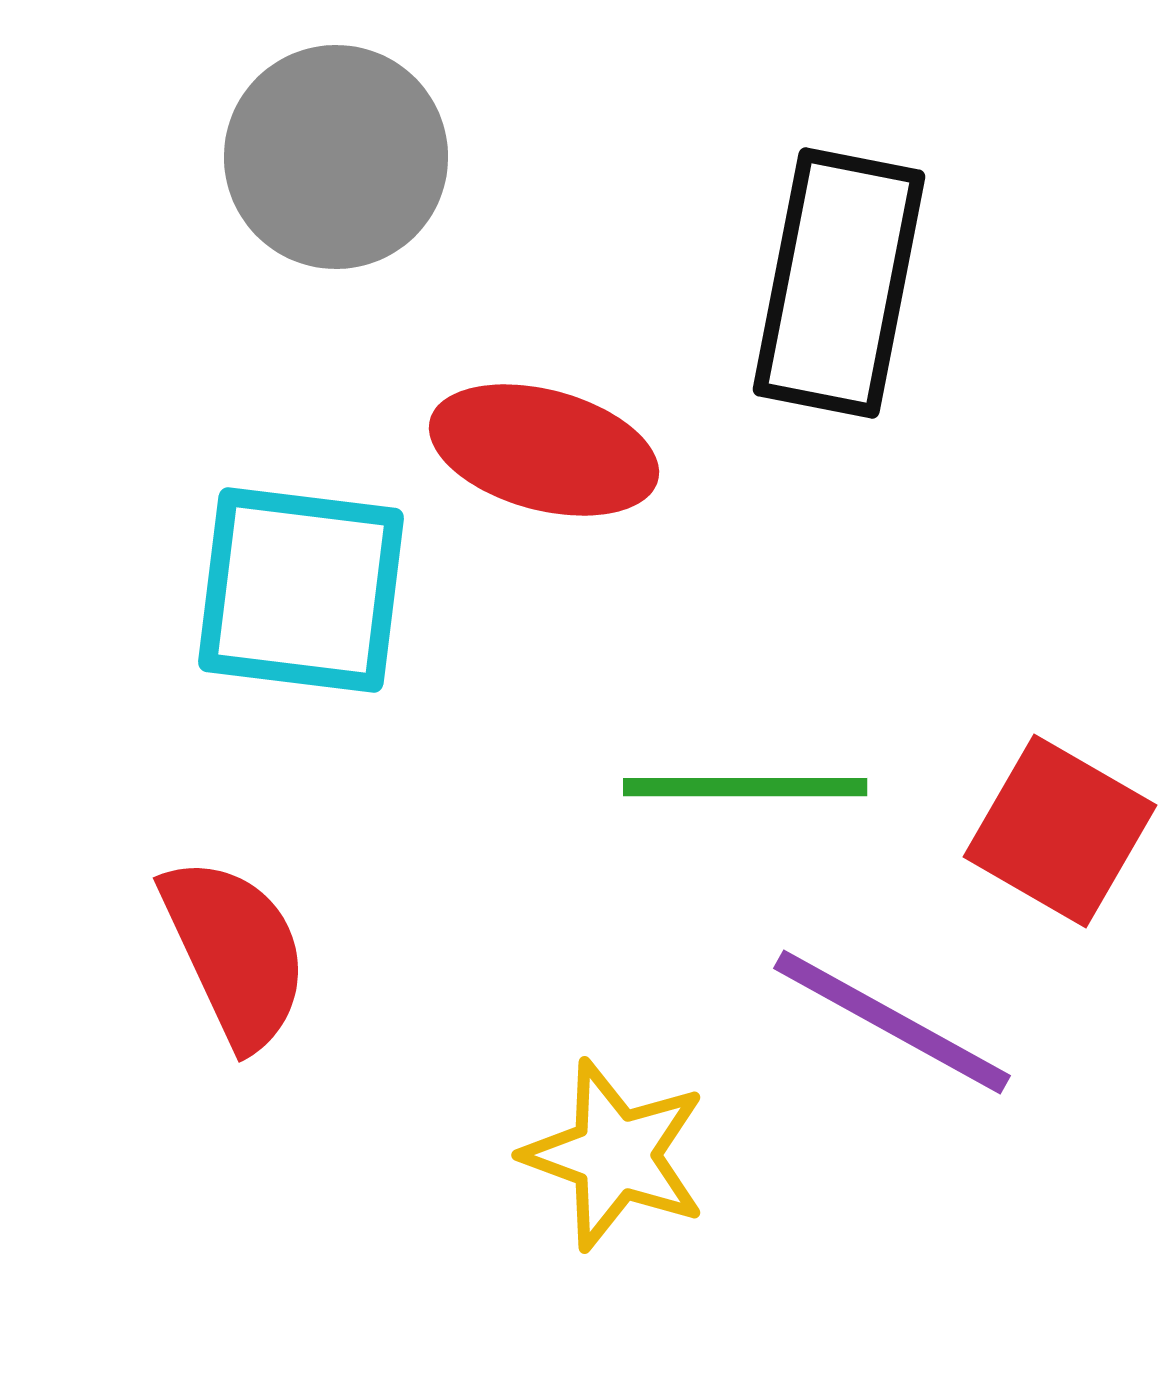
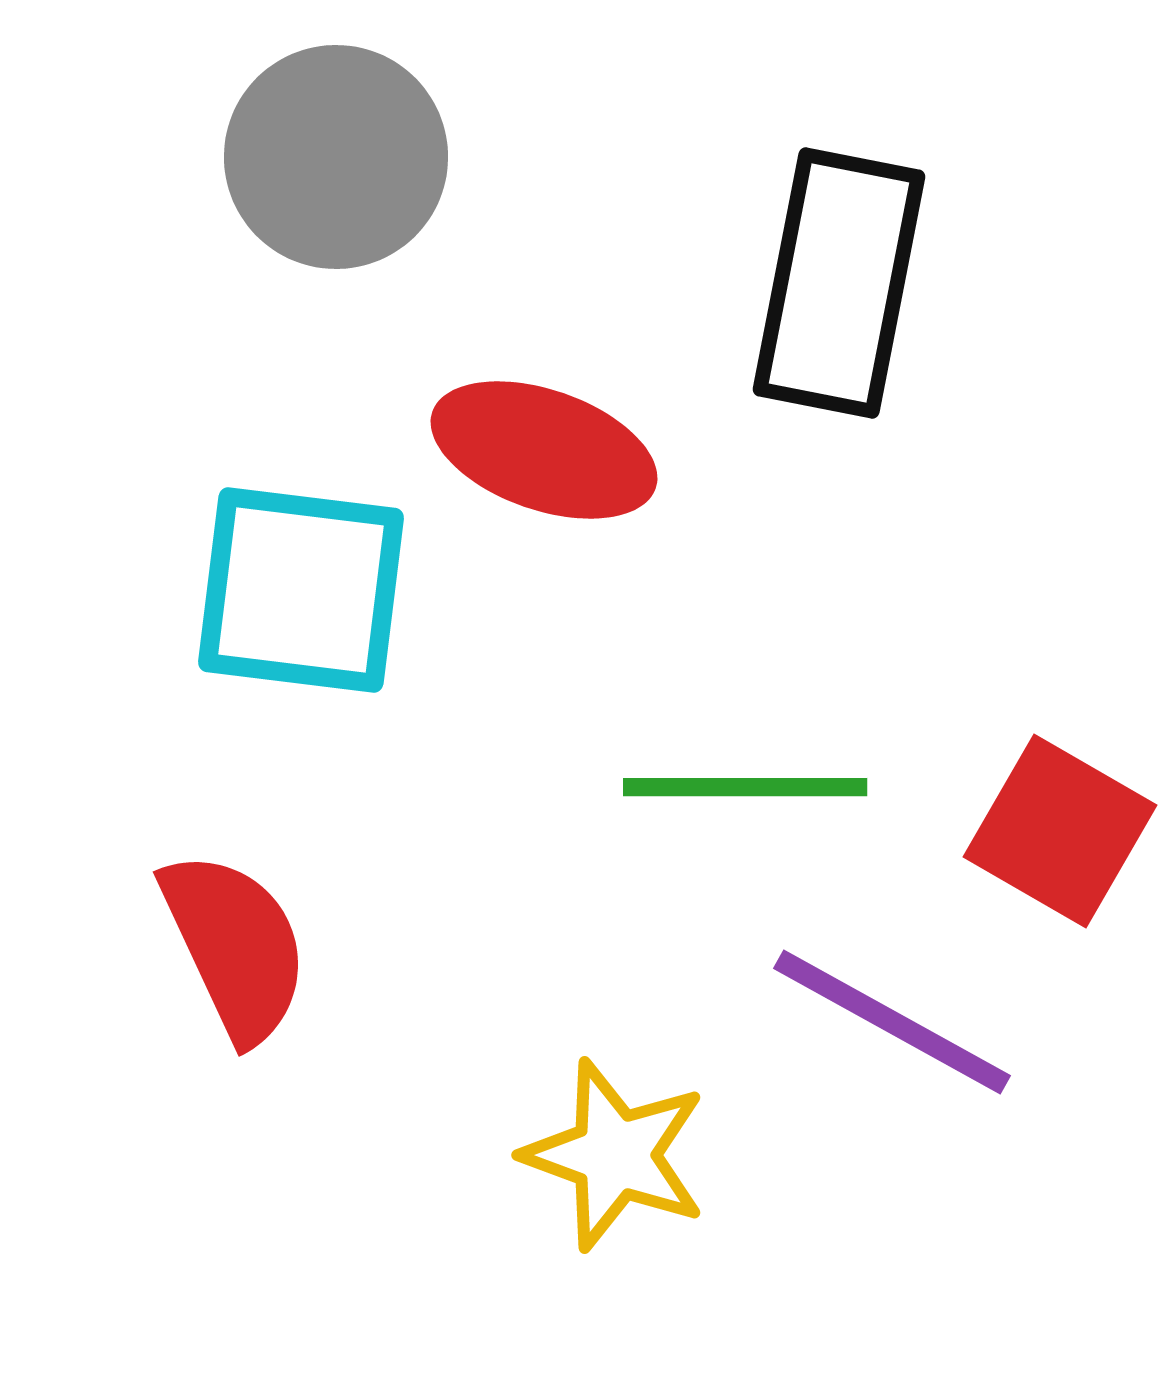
red ellipse: rotated 4 degrees clockwise
red semicircle: moved 6 px up
